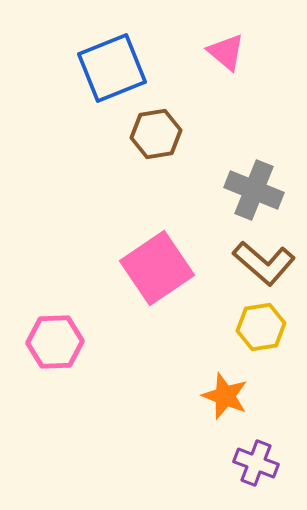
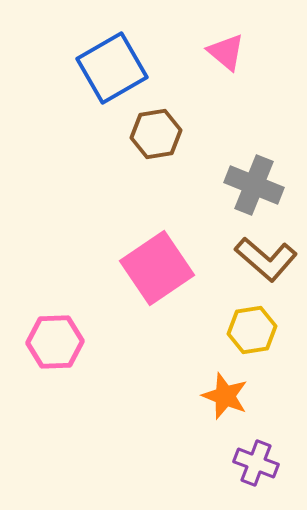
blue square: rotated 8 degrees counterclockwise
gray cross: moved 5 px up
brown L-shape: moved 2 px right, 4 px up
yellow hexagon: moved 9 px left, 3 px down
